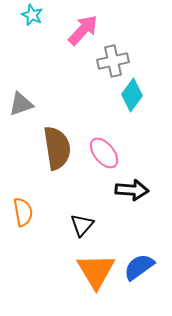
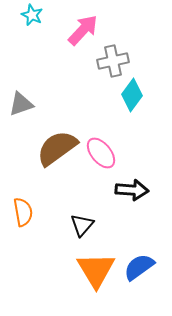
brown semicircle: rotated 117 degrees counterclockwise
pink ellipse: moved 3 px left
orange triangle: moved 1 px up
